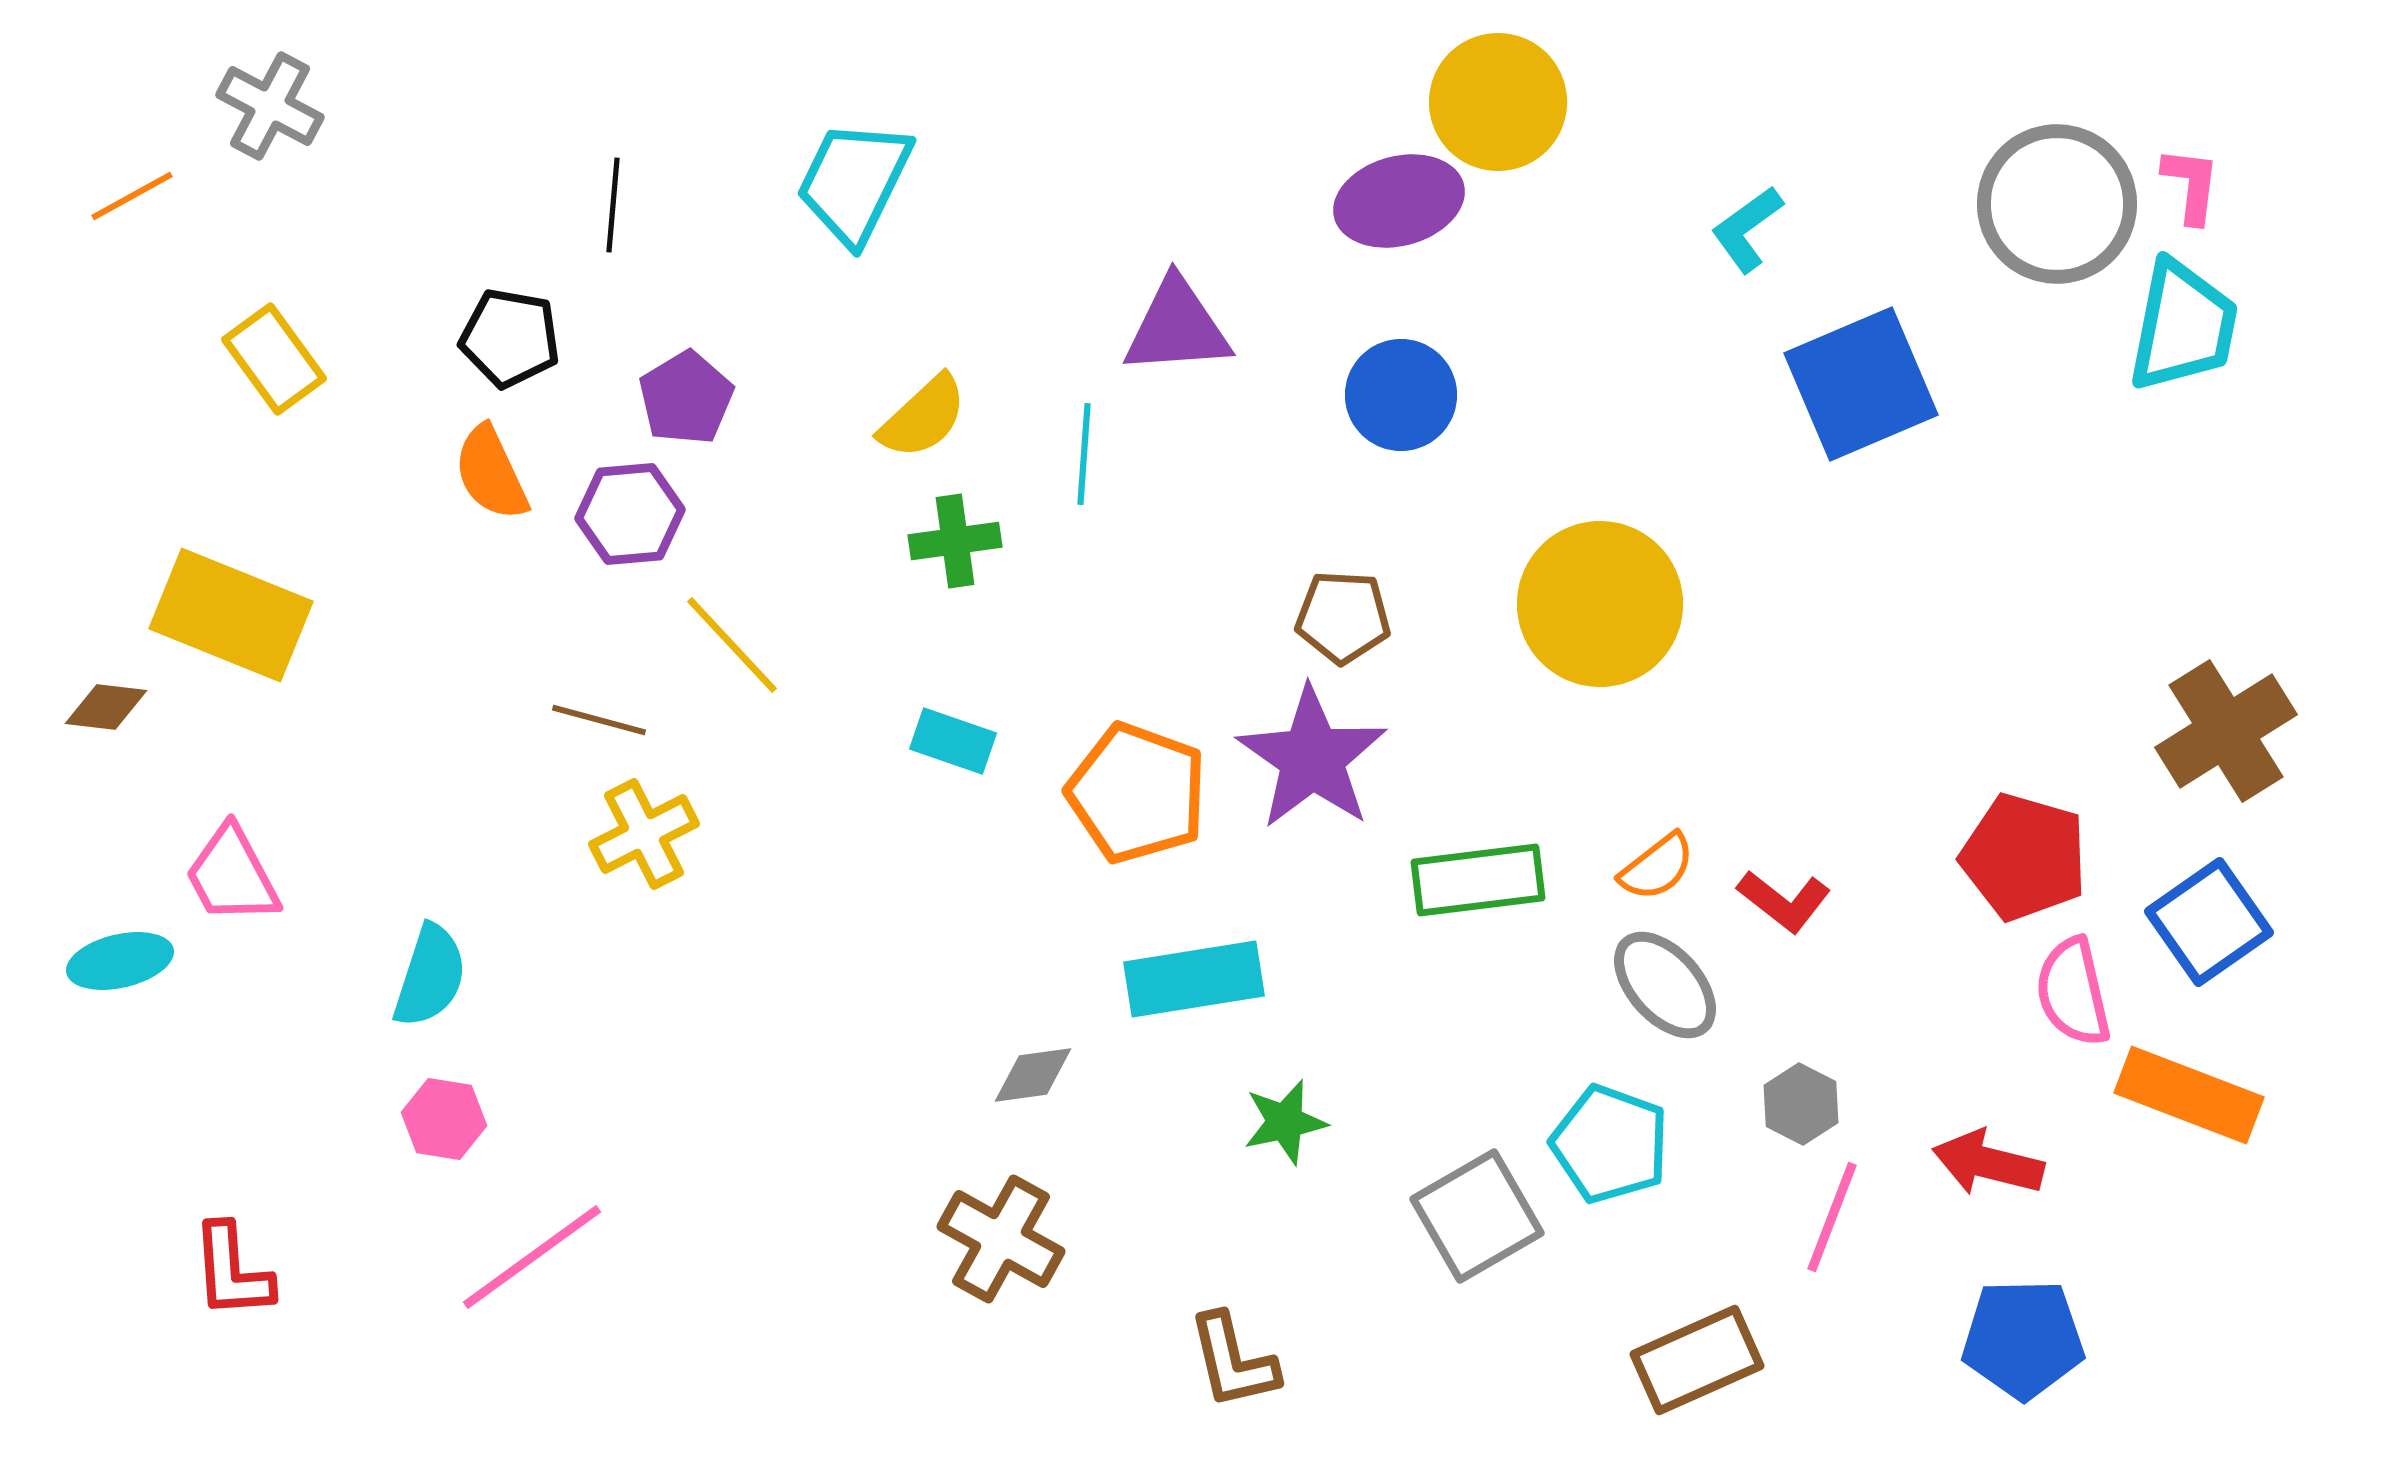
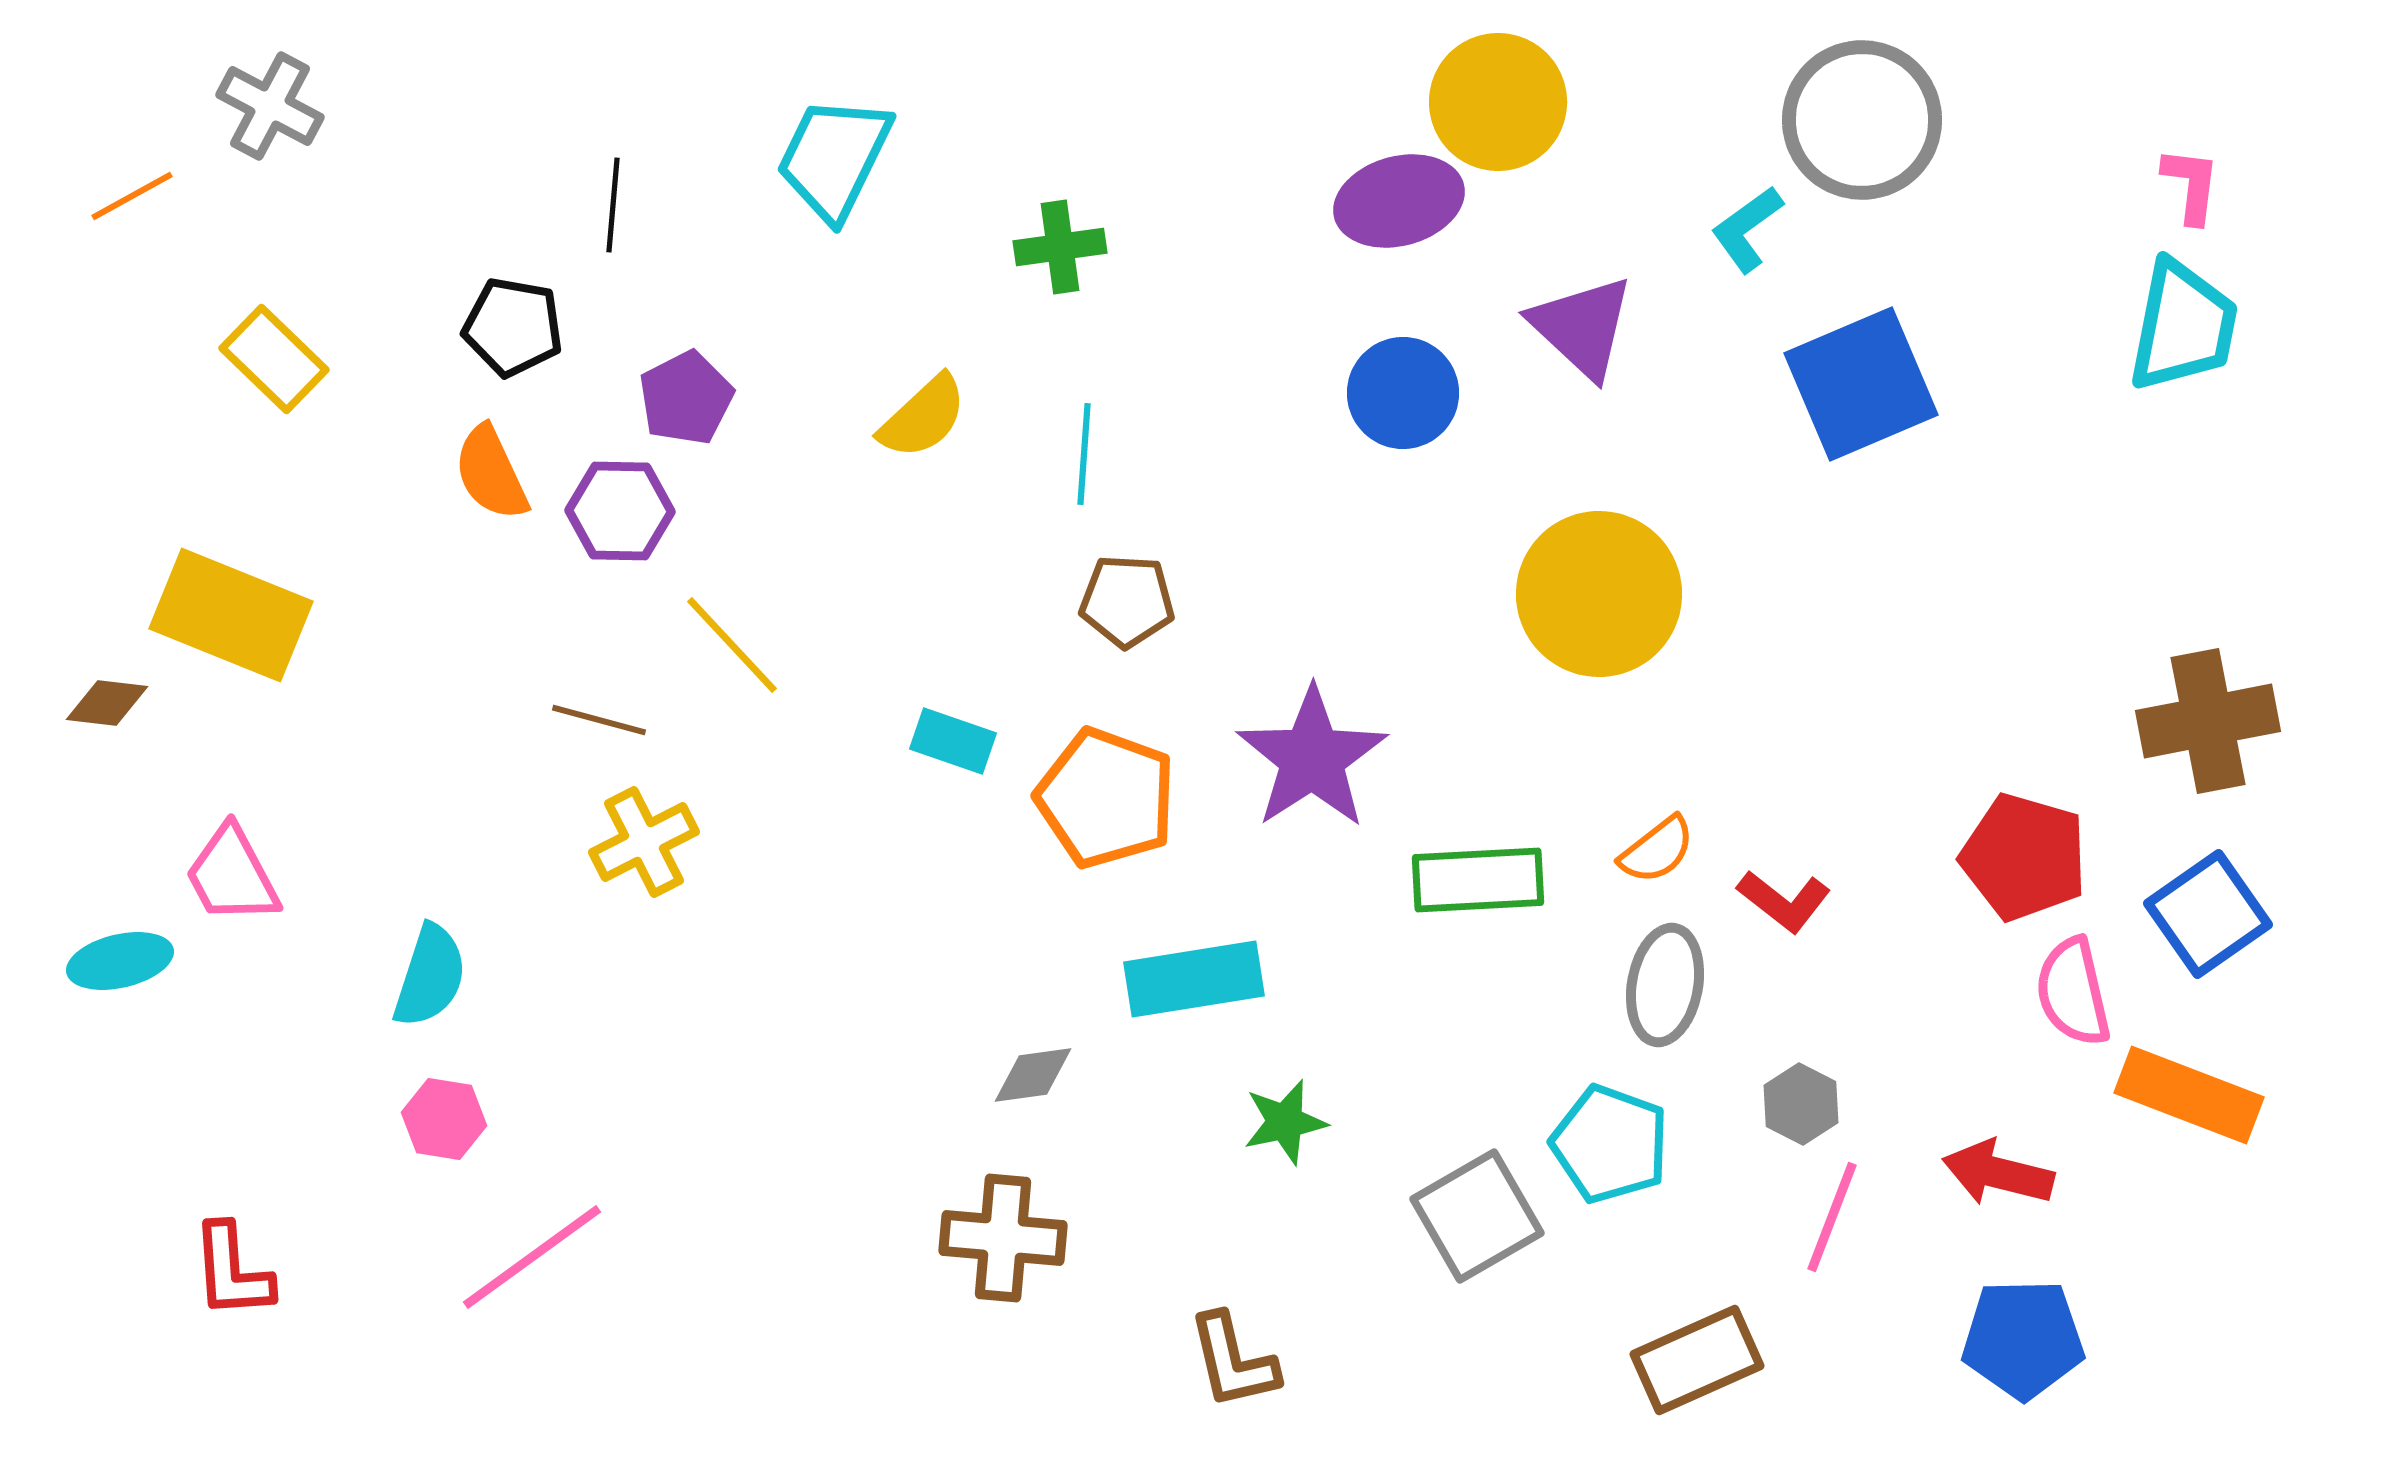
cyan trapezoid at (854, 182): moved 20 px left, 24 px up
gray circle at (2057, 204): moved 195 px left, 84 px up
purple triangle at (1177, 327): moved 405 px right; rotated 47 degrees clockwise
black pentagon at (510, 338): moved 3 px right, 11 px up
yellow rectangle at (274, 359): rotated 10 degrees counterclockwise
blue circle at (1401, 395): moved 2 px right, 2 px up
purple pentagon at (686, 398): rotated 4 degrees clockwise
purple hexagon at (630, 514): moved 10 px left, 3 px up; rotated 6 degrees clockwise
green cross at (955, 541): moved 105 px right, 294 px up
yellow circle at (1600, 604): moved 1 px left, 10 px up
brown pentagon at (1343, 617): moved 216 px left, 16 px up
brown diamond at (106, 707): moved 1 px right, 4 px up
brown cross at (2226, 731): moved 18 px left, 10 px up; rotated 21 degrees clockwise
purple star at (1312, 758): rotated 4 degrees clockwise
orange pentagon at (1137, 793): moved 31 px left, 5 px down
yellow cross at (644, 834): moved 8 px down
orange semicircle at (1657, 867): moved 17 px up
green rectangle at (1478, 880): rotated 4 degrees clockwise
blue square at (2209, 922): moved 1 px left, 8 px up
gray ellipse at (1665, 985): rotated 52 degrees clockwise
red arrow at (1988, 1163): moved 10 px right, 10 px down
brown cross at (1001, 1239): moved 2 px right, 1 px up; rotated 24 degrees counterclockwise
